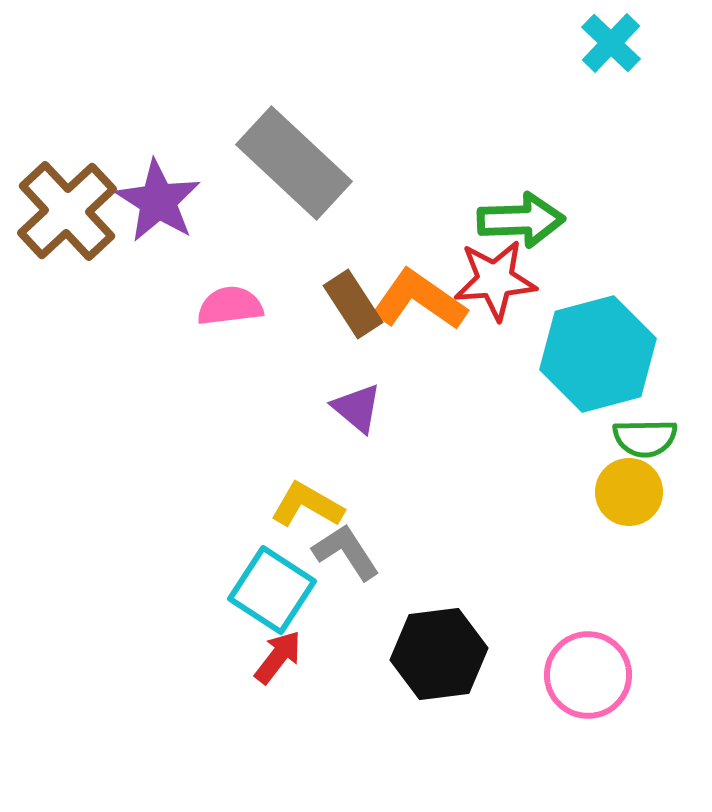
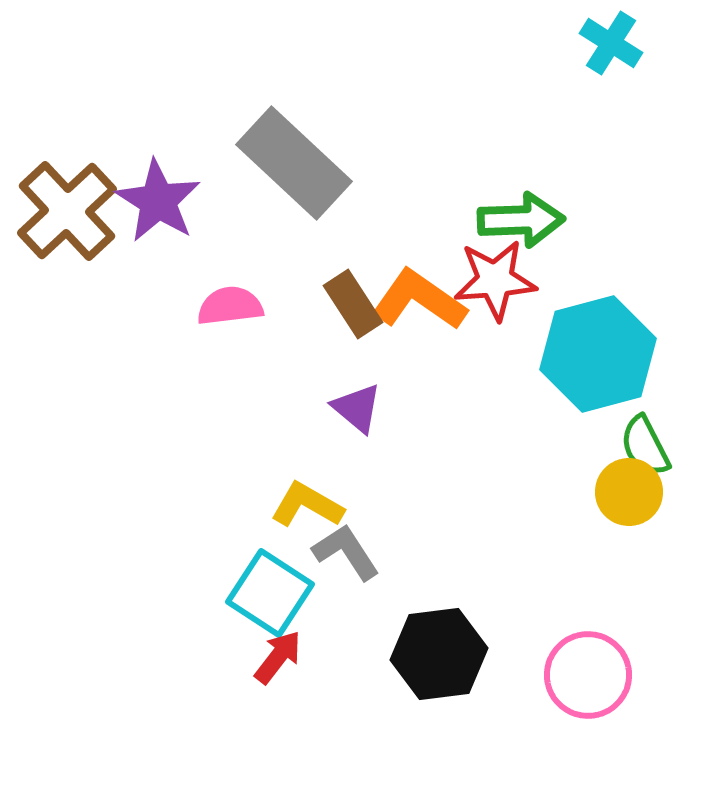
cyan cross: rotated 12 degrees counterclockwise
green semicircle: moved 8 px down; rotated 64 degrees clockwise
cyan square: moved 2 px left, 3 px down
